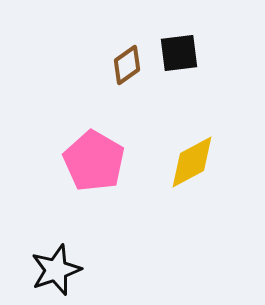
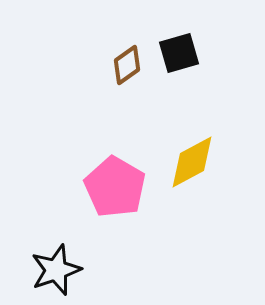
black square: rotated 9 degrees counterclockwise
pink pentagon: moved 21 px right, 26 px down
